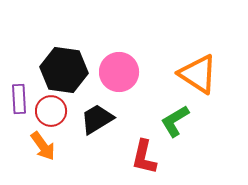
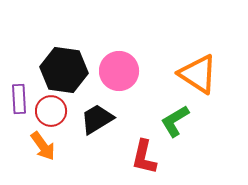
pink circle: moved 1 px up
